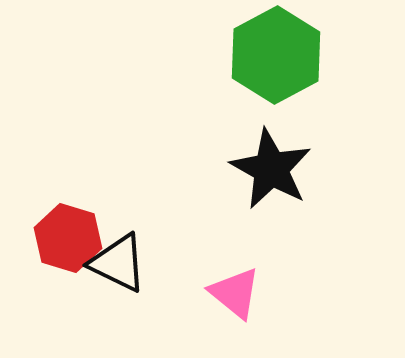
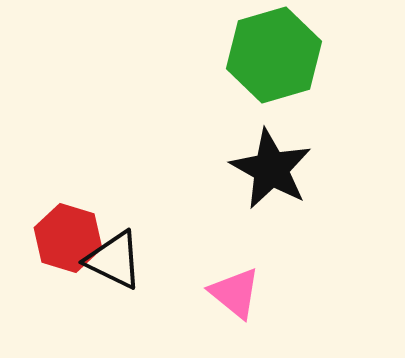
green hexagon: moved 2 px left; rotated 12 degrees clockwise
black triangle: moved 4 px left, 3 px up
